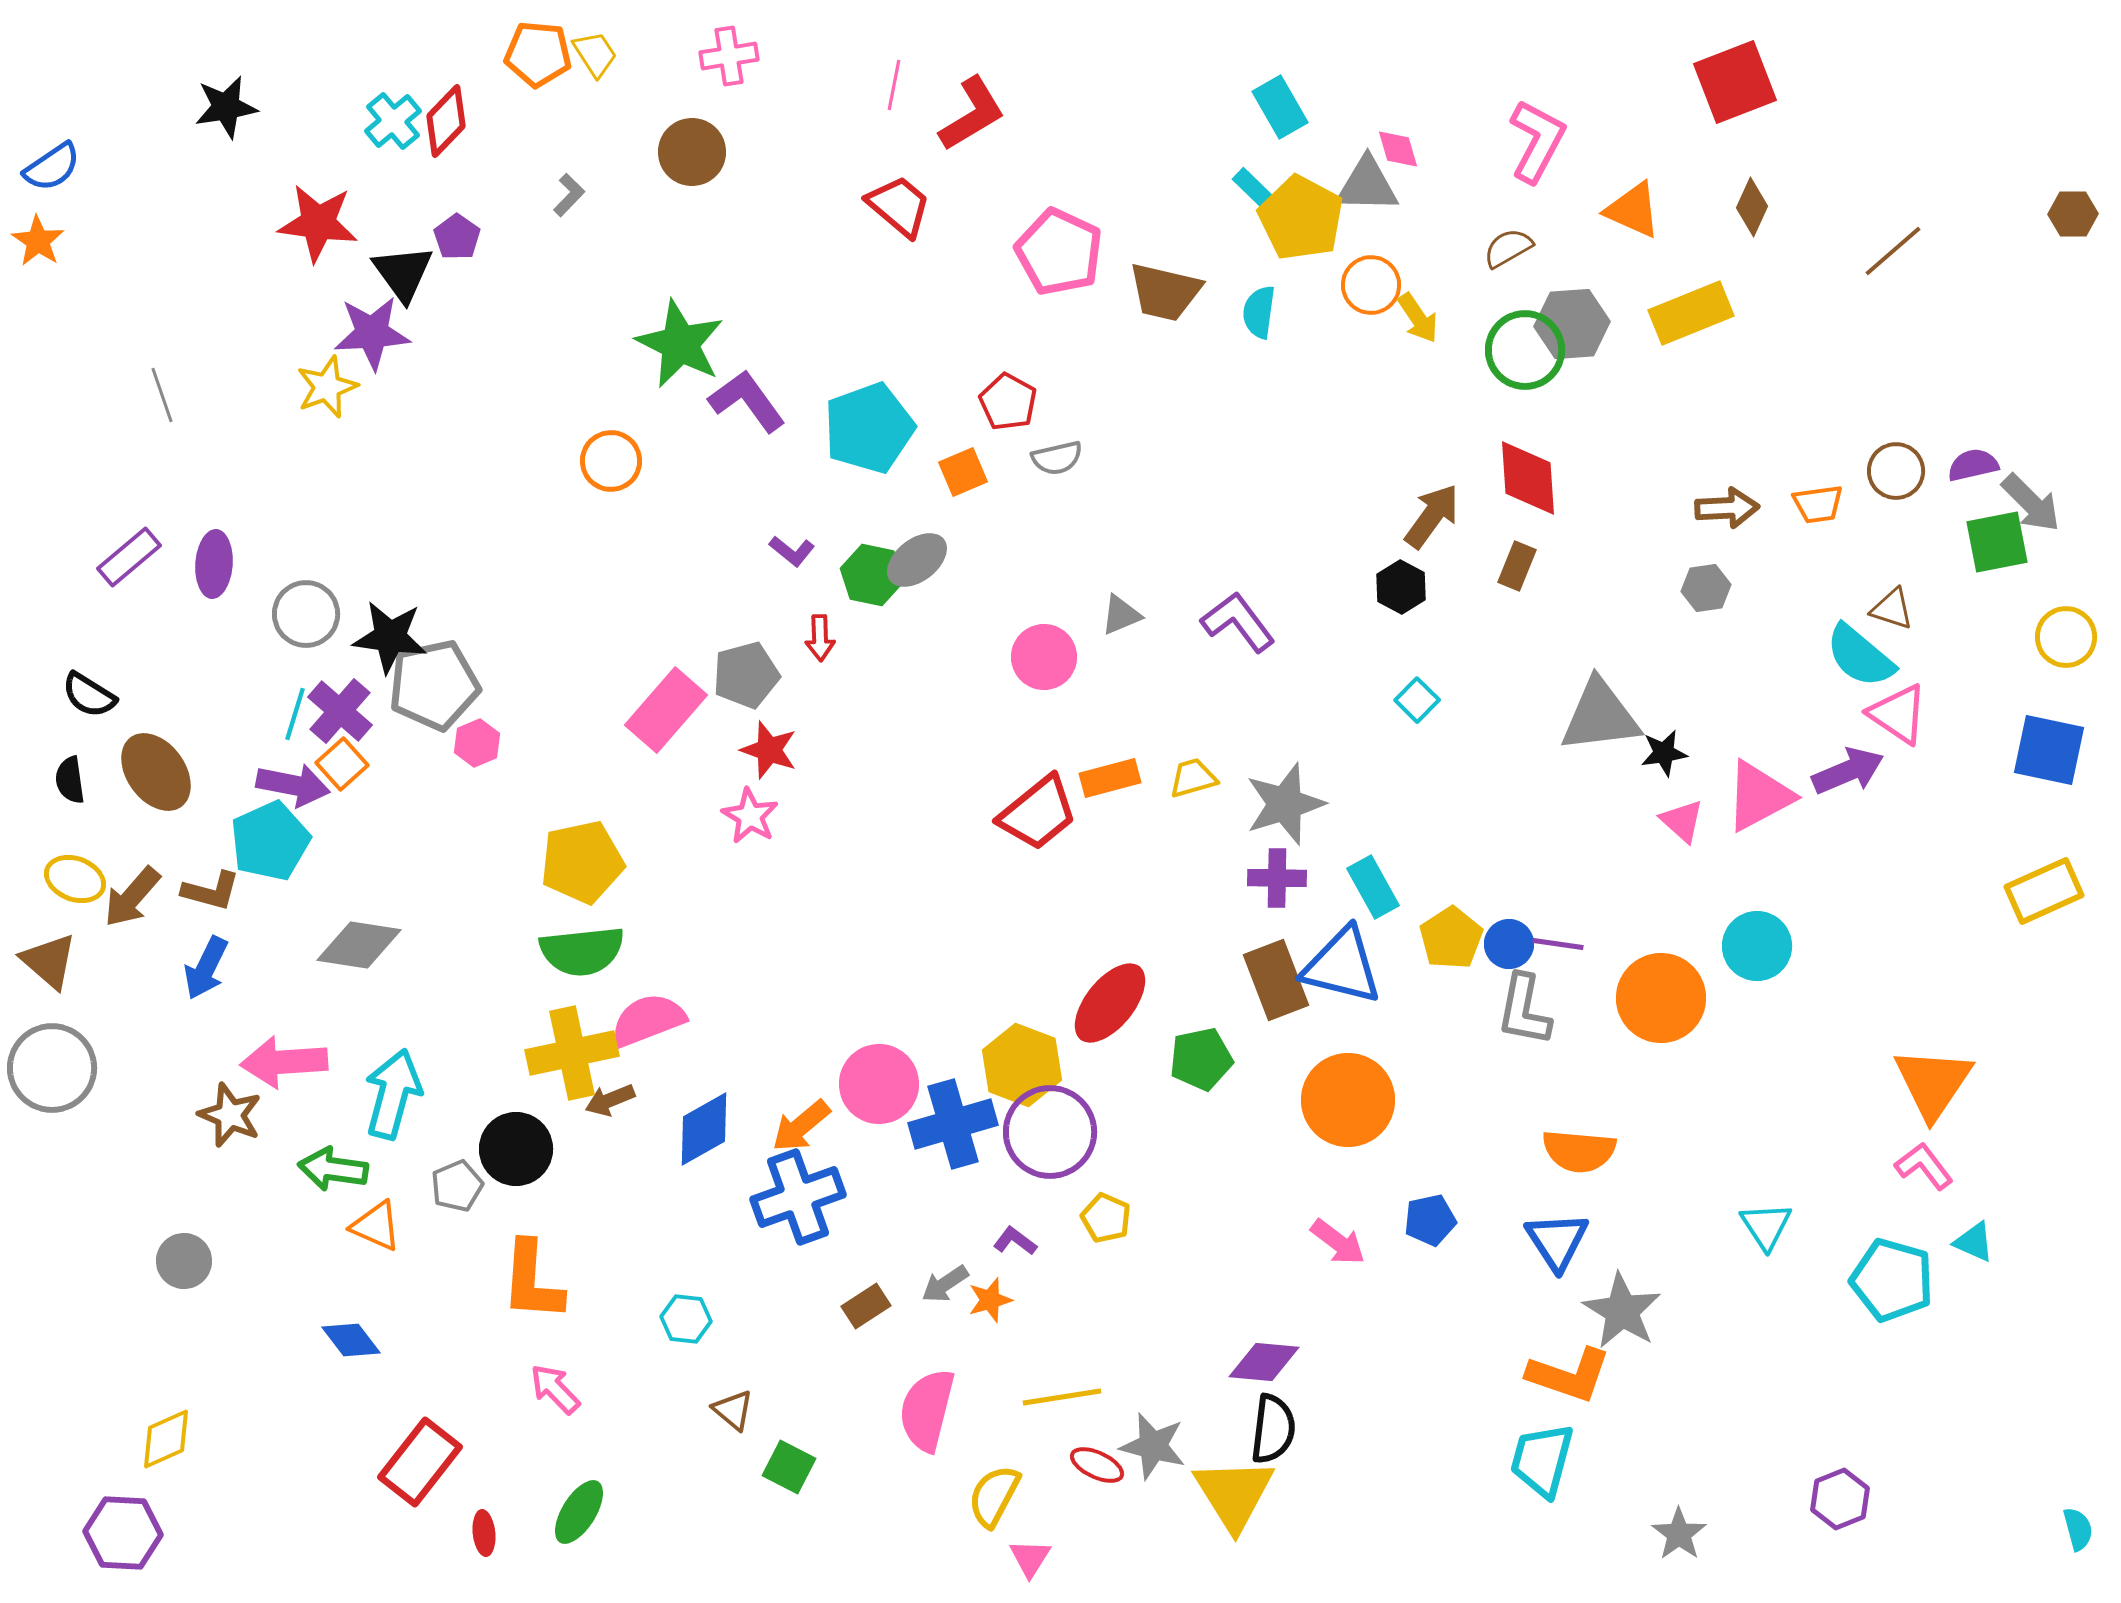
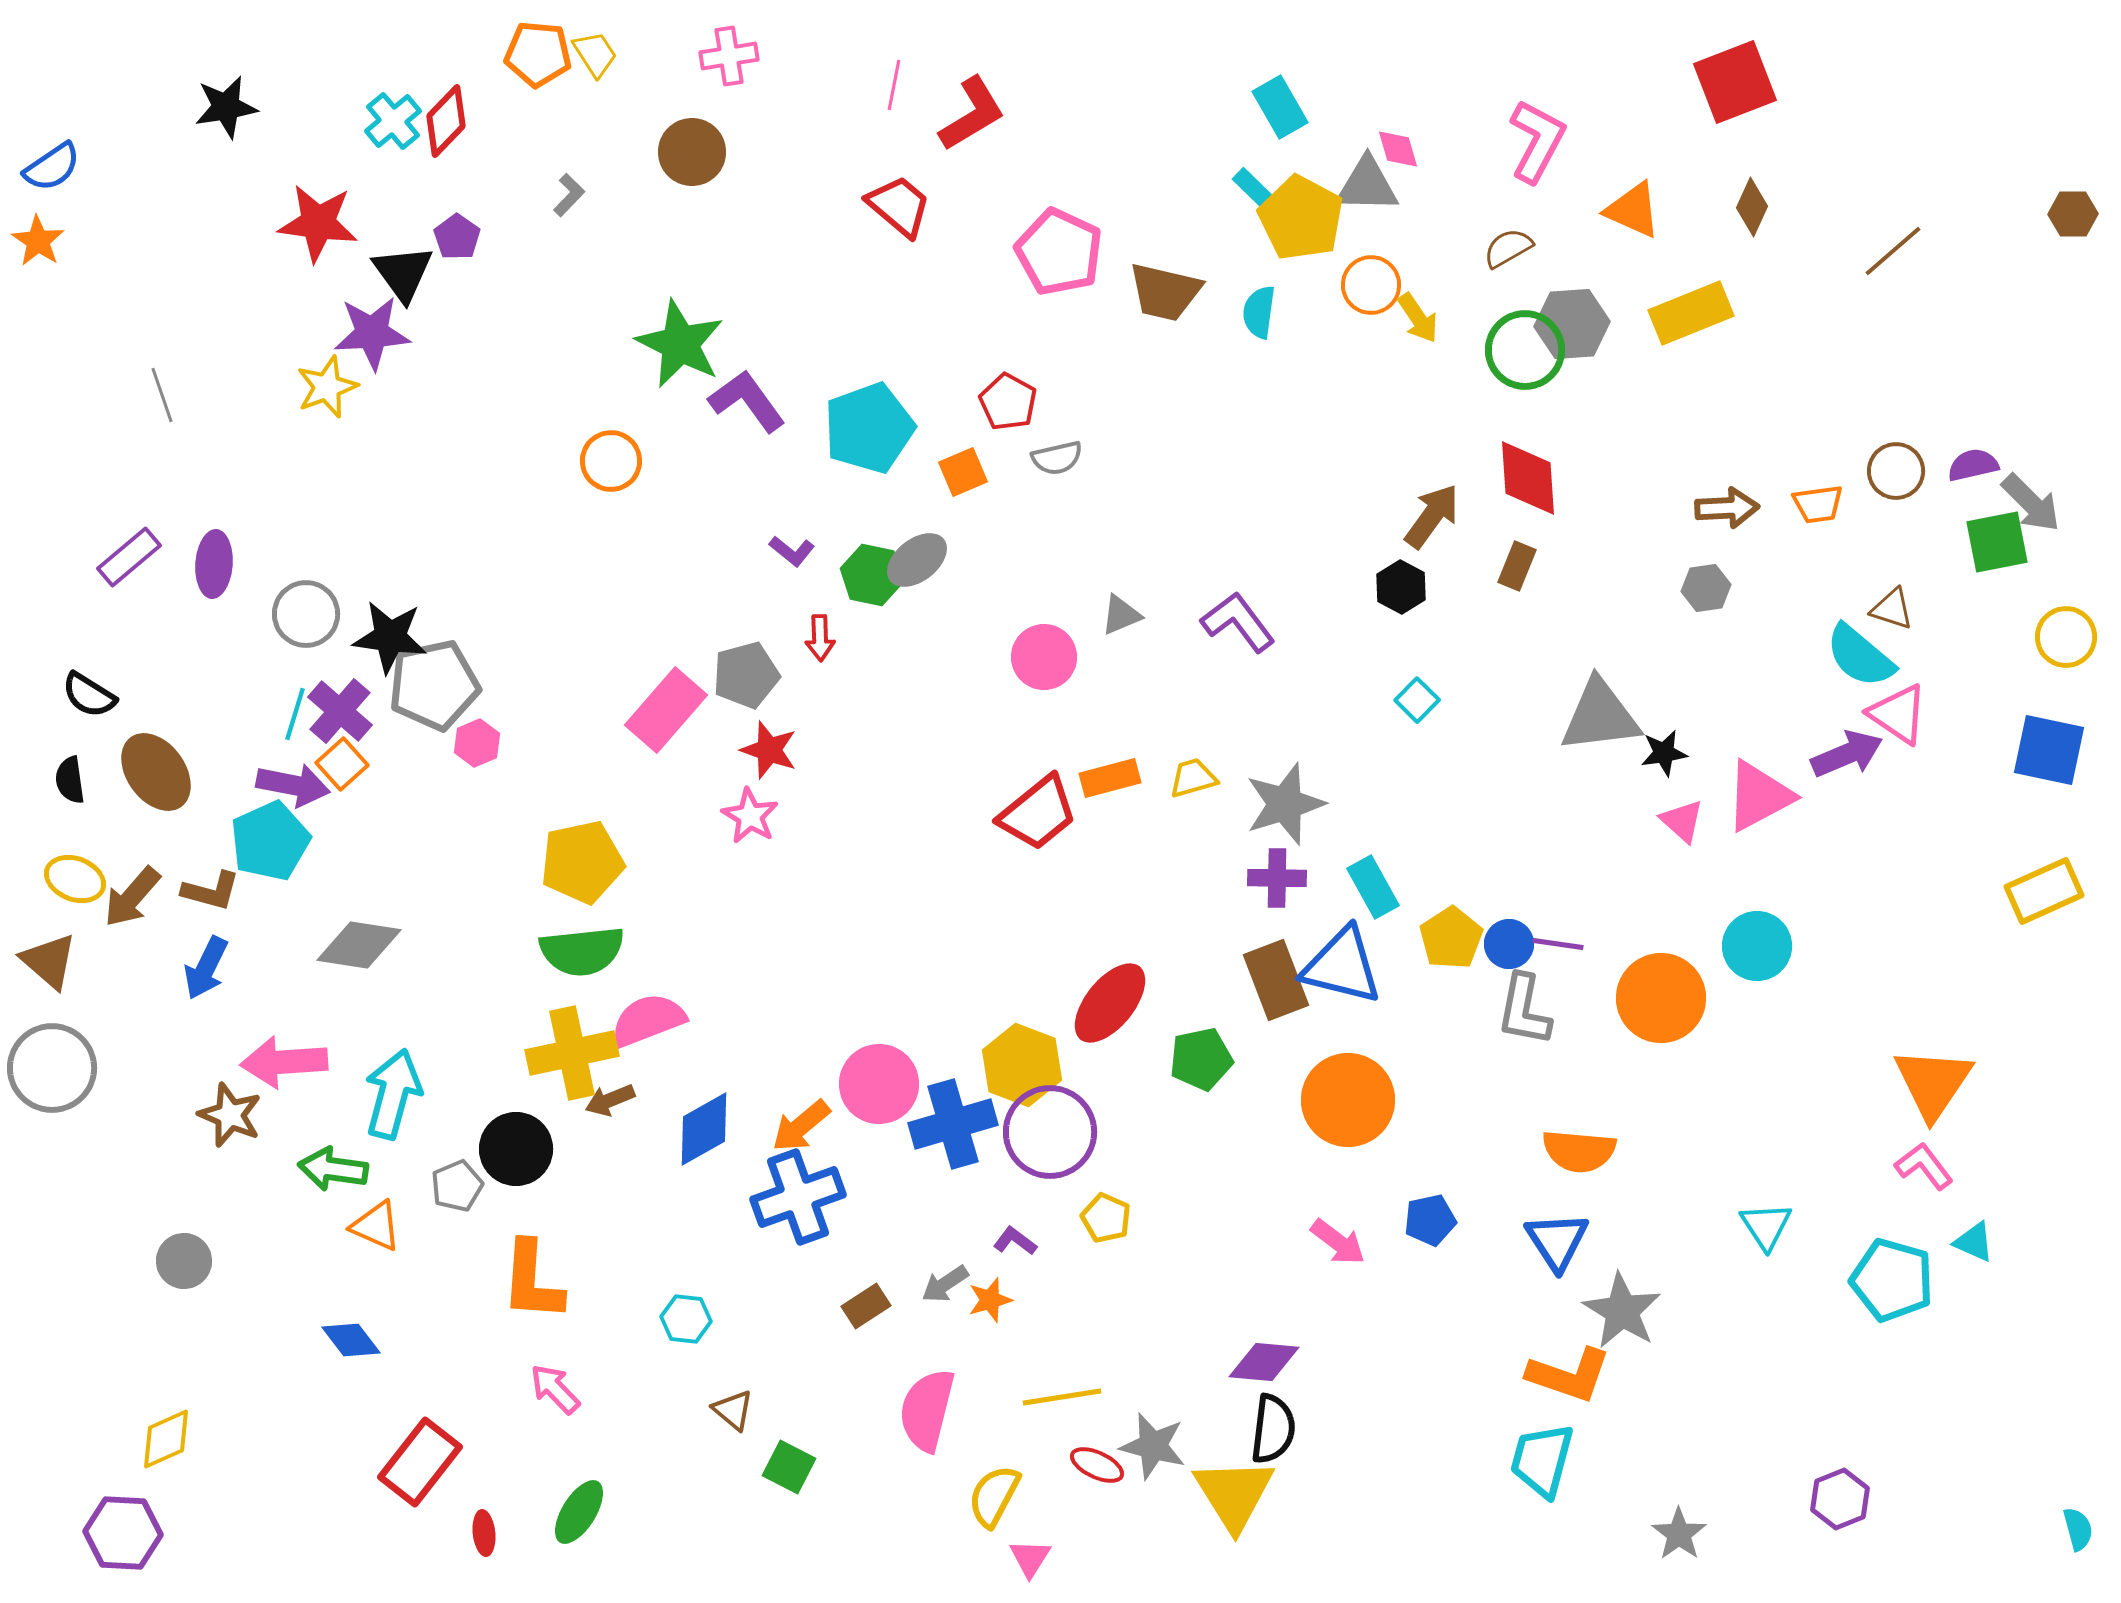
purple arrow at (1848, 771): moved 1 px left, 17 px up
